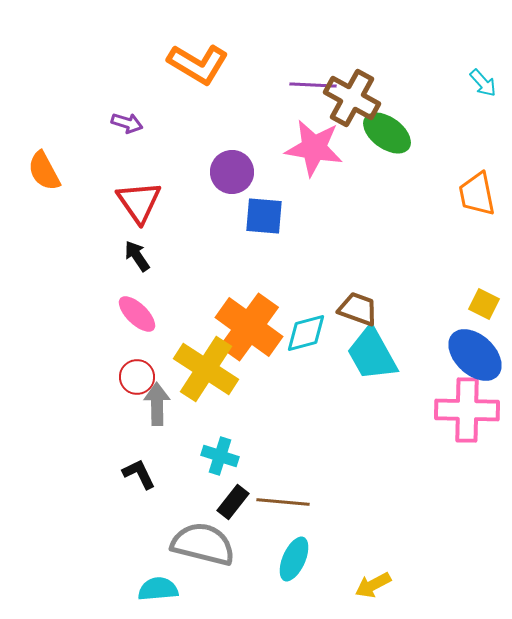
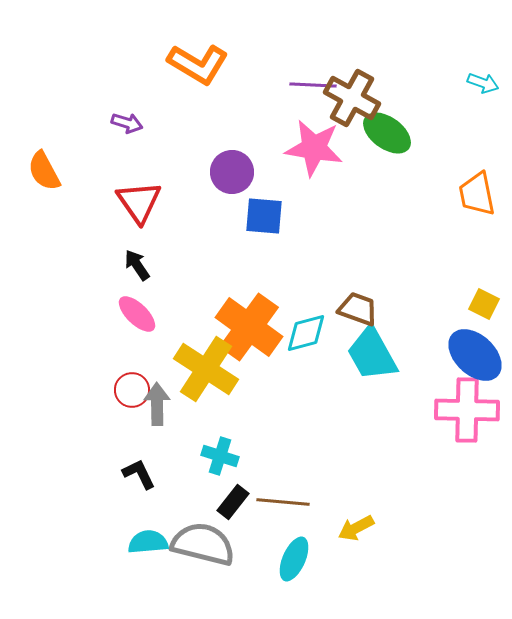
cyan arrow: rotated 28 degrees counterclockwise
black arrow: moved 9 px down
red circle: moved 5 px left, 13 px down
yellow arrow: moved 17 px left, 57 px up
cyan semicircle: moved 10 px left, 47 px up
